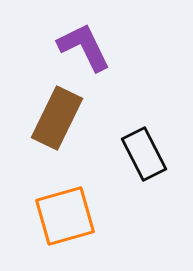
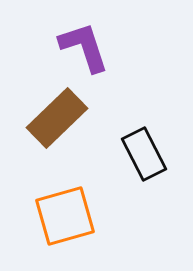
purple L-shape: rotated 8 degrees clockwise
brown rectangle: rotated 20 degrees clockwise
